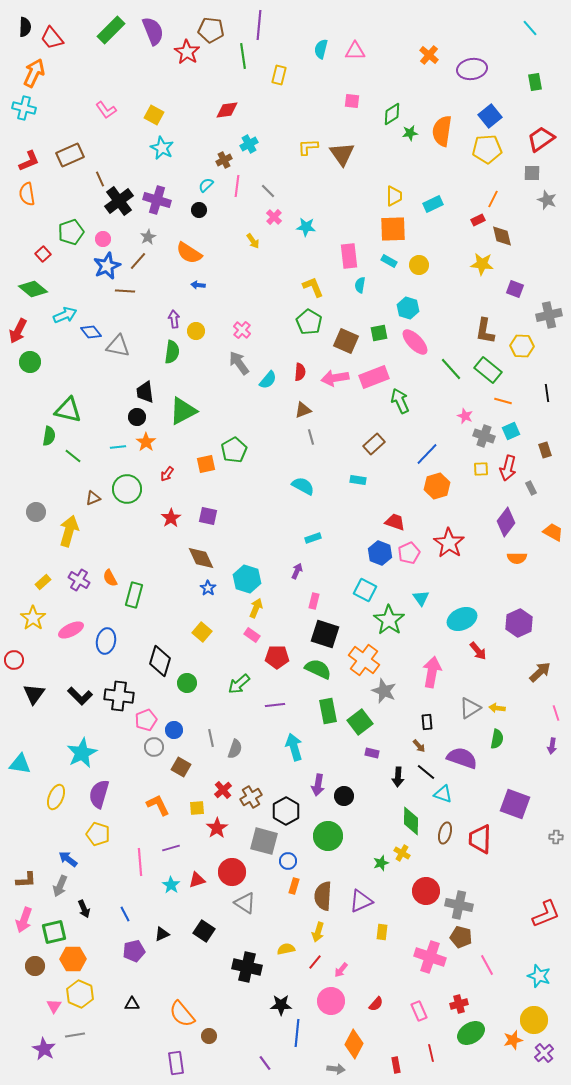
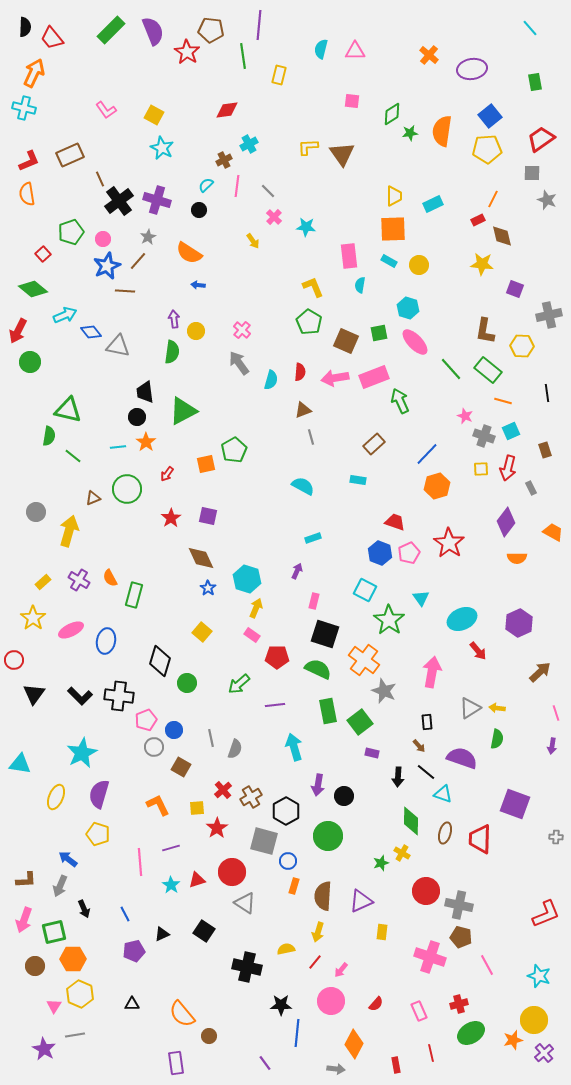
cyan semicircle at (268, 380): moved 3 px right; rotated 24 degrees counterclockwise
